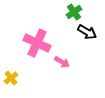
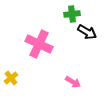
green cross: moved 2 px left, 2 px down; rotated 28 degrees clockwise
pink cross: moved 2 px right, 1 px down
pink arrow: moved 11 px right, 20 px down
